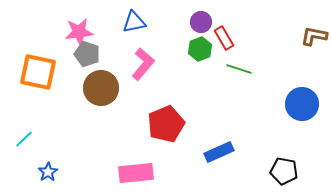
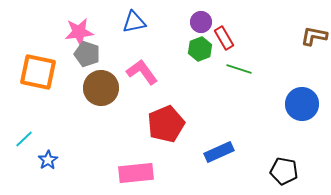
pink L-shape: moved 1 px left, 8 px down; rotated 76 degrees counterclockwise
blue star: moved 12 px up
